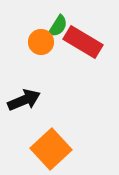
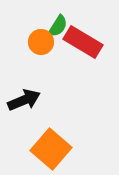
orange square: rotated 6 degrees counterclockwise
